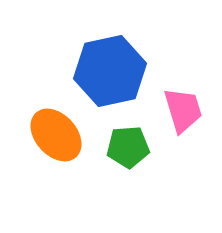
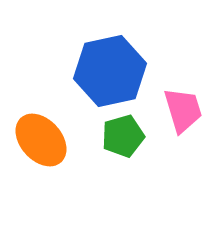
orange ellipse: moved 15 px left, 5 px down
green pentagon: moved 5 px left, 11 px up; rotated 12 degrees counterclockwise
